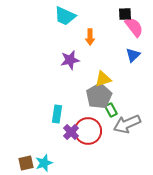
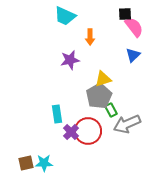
cyan rectangle: rotated 18 degrees counterclockwise
cyan star: rotated 18 degrees clockwise
